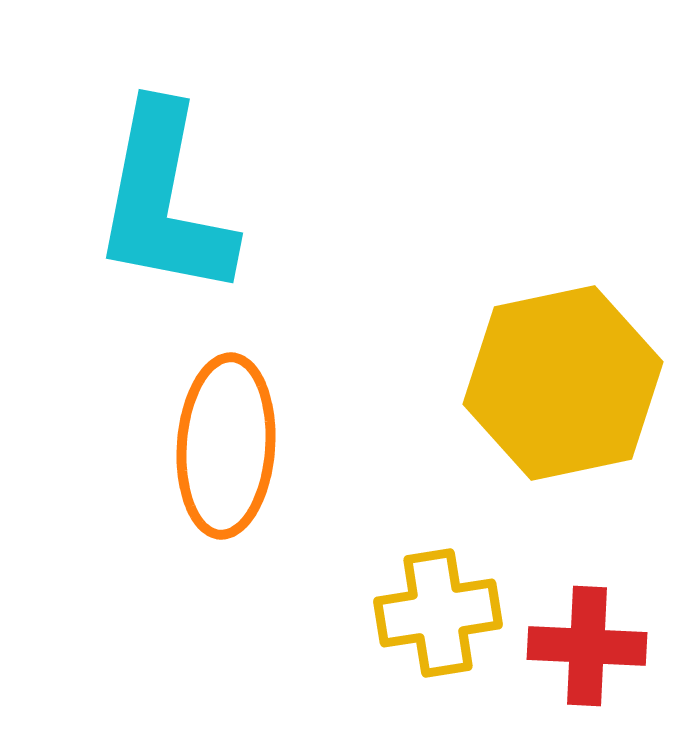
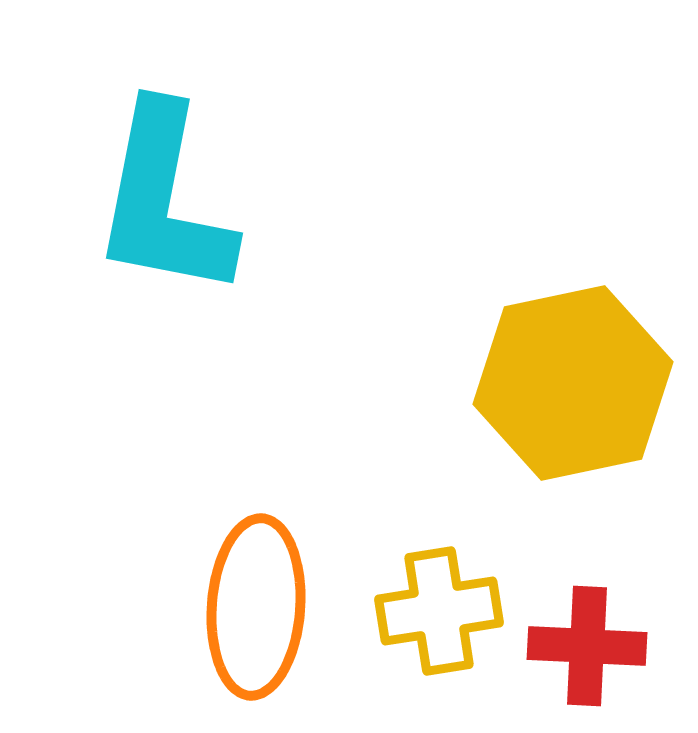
yellow hexagon: moved 10 px right
orange ellipse: moved 30 px right, 161 px down
yellow cross: moved 1 px right, 2 px up
